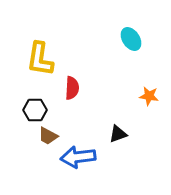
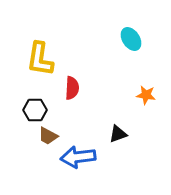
orange star: moved 3 px left, 1 px up
